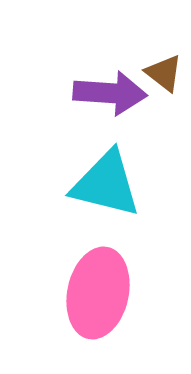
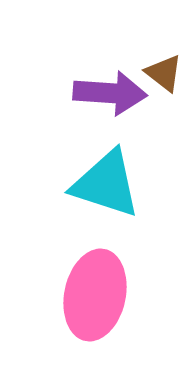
cyan triangle: rotated 4 degrees clockwise
pink ellipse: moved 3 px left, 2 px down
